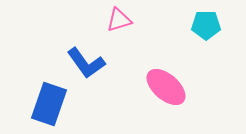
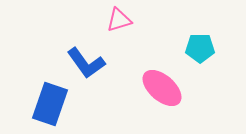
cyan pentagon: moved 6 px left, 23 px down
pink ellipse: moved 4 px left, 1 px down
blue rectangle: moved 1 px right
